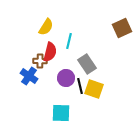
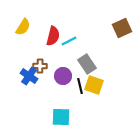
yellow semicircle: moved 23 px left
cyan line: rotated 49 degrees clockwise
red semicircle: moved 3 px right, 16 px up
brown cross: moved 5 px down
purple circle: moved 3 px left, 2 px up
yellow square: moved 4 px up
cyan square: moved 4 px down
